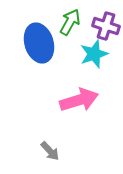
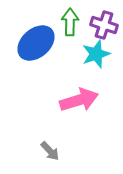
green arrow: rotated 28 degrees counterclockwise
purple cross: moved 2 px left, 1 px up
blue ellipse: moved 3 px left; rotated 66 degrees clockwise
cyan star: moved 2 px right
